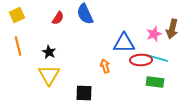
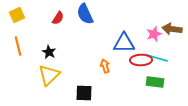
brown arrow: rotated 84 degrees clockwise
yellow triangle: rotated 15 degrees clockwise
